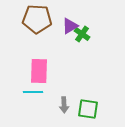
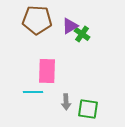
brown pentagon: moved 1 px down
pink rectangle: moved 8 px right
gray arrow: moved 2 px right, 3 px up
